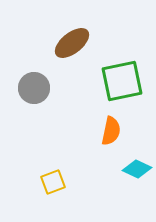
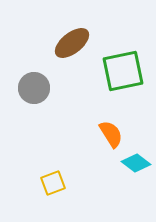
green square: moved 1 px right, 10 px up
orange semicircle: moved 3 px down; rotated 44 degrees counterclockwise
cyan diamond: moved 1 px left, 6 px up; rotated 12 degrees clockwise
yellow square: moved 1 px down
